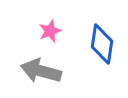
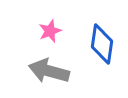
gray arrow: moved 8 px right
